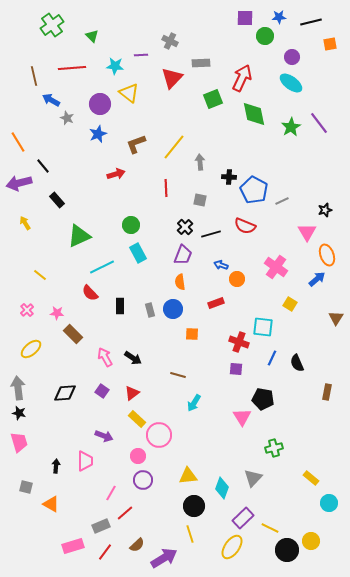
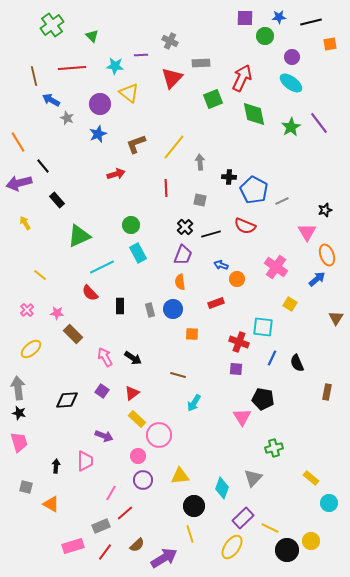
black diamond at (65, 393): moved 2 px right, 7 px down
yellow triangle at (188, 476): moved 8 px left
